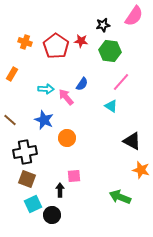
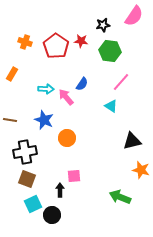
brown line: rotated 32 degrees counterclockwise
black triangle: rotated 42 degrees counterclockwise
